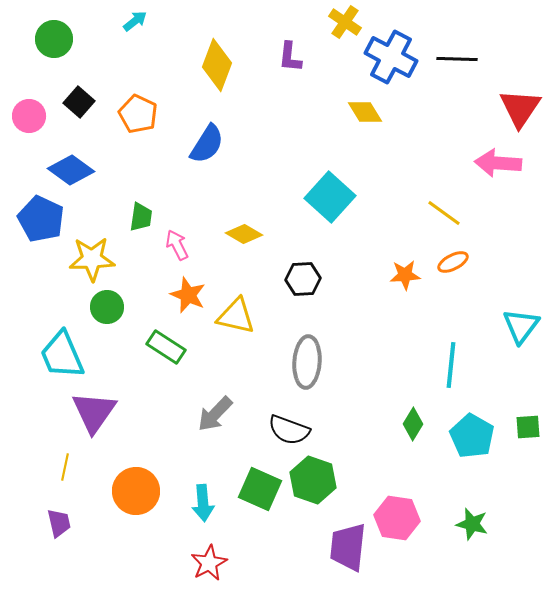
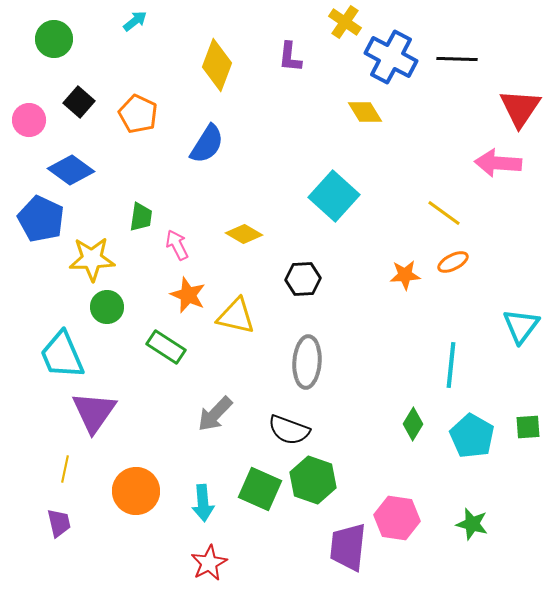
pink circle at (29, 116): moved 4 px down
cyan square at (330, 197): moved 4 px right, 1 px up
yellow line at (65, 467): moved 2 px down
